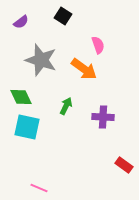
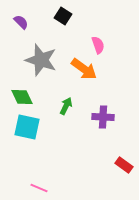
purple semicircle: rotated 98 degrees counterclockwise
green diamond: moved 1 px right
